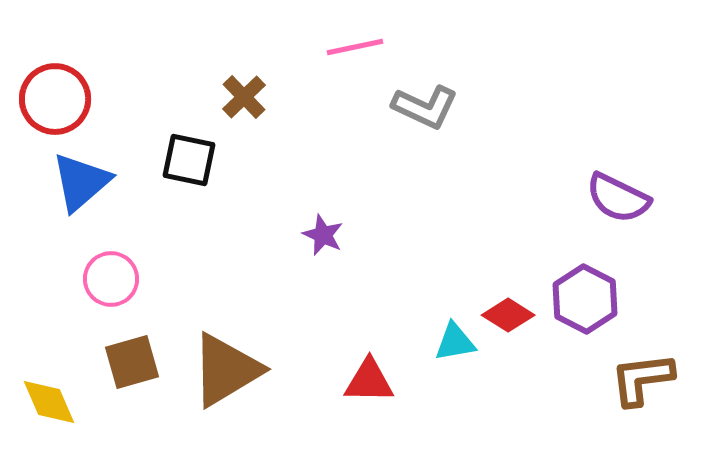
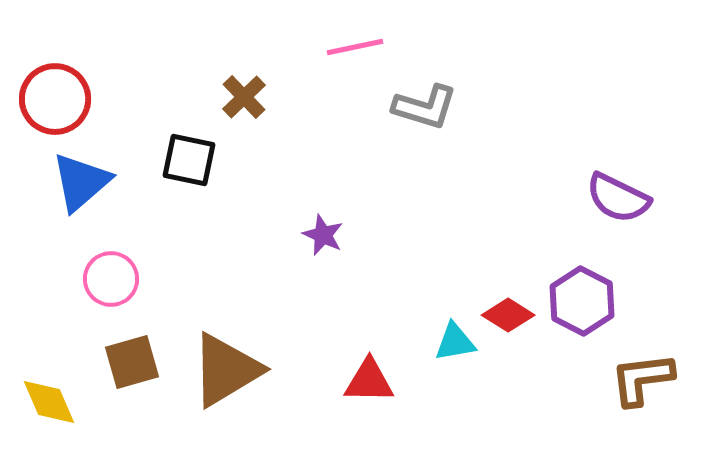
gray L-shape: rotated 8 degrees counterclockwise
purple hexagon: moved 3 px left, 2 px down
